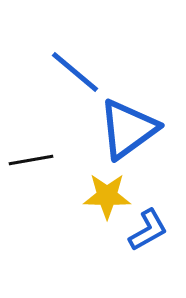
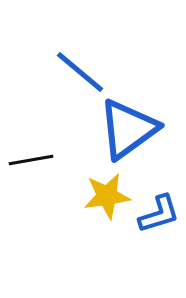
blue line: moved 5 px right
yellow star: rotated 9 degrees counterclockwise
blue L-shape: moved 11 px right, 16 px up; rotated 12 degrees clockwise
